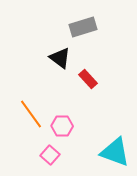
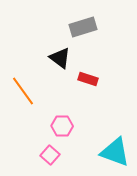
red rectangle: rotated 30 degrees counterclockwise
orange line: moved 8 px left, 23 px up
